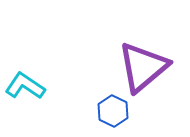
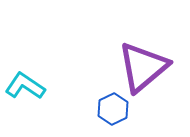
blue hexagon: moved 2 px up; rotated 8 degrees clockwise
